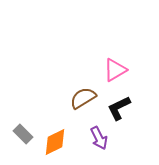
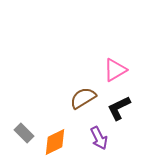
gray rectangle: moved 1 px right, 1 px up
